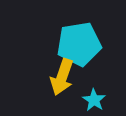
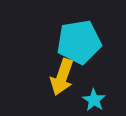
cyan pentagon: moved 2 px up
